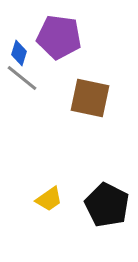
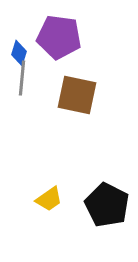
gray line: rotated 56 degrees clockwise
brown square: moved 13 px left, 3 px up
